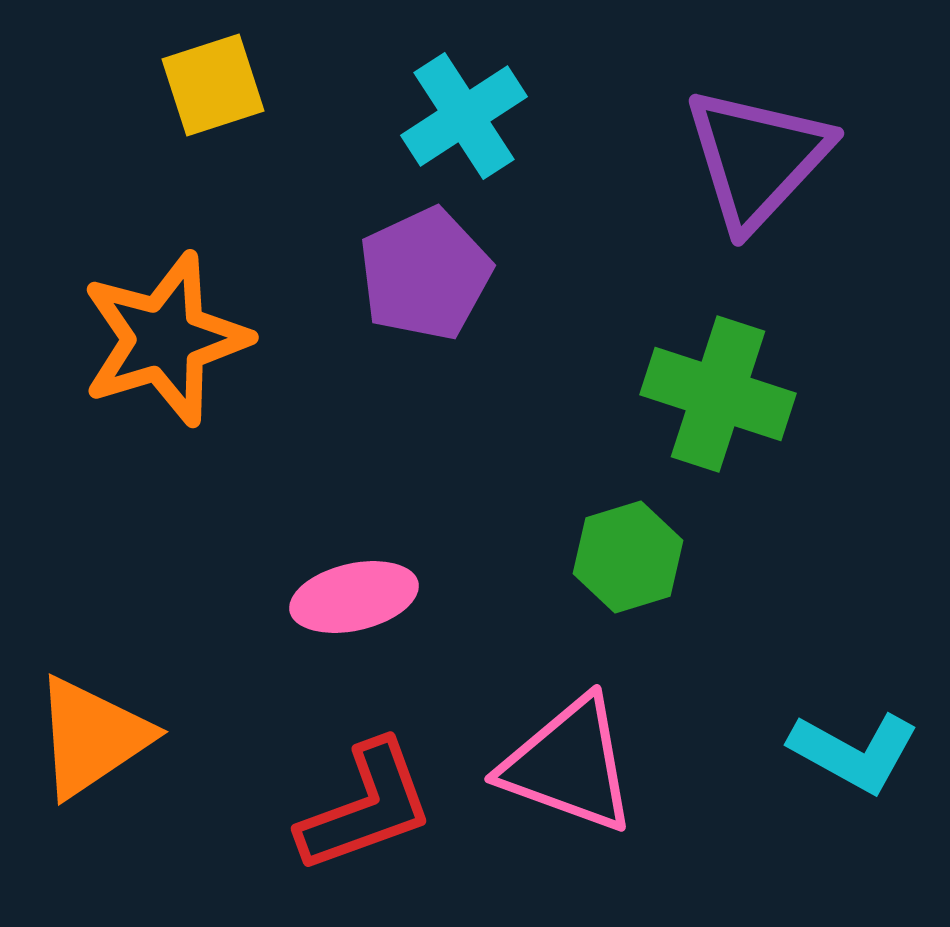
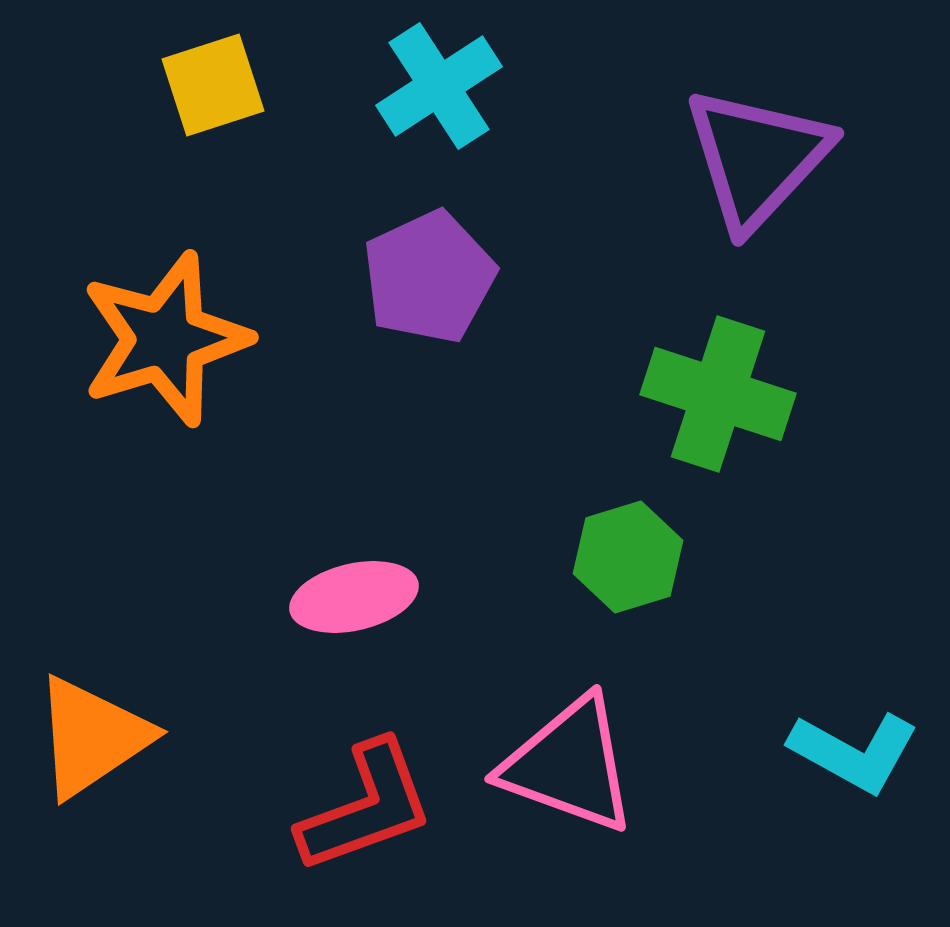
cyan cross: moved 25 px left, 30 px up
purple pentagon: moved 4 px right, 3 px down
